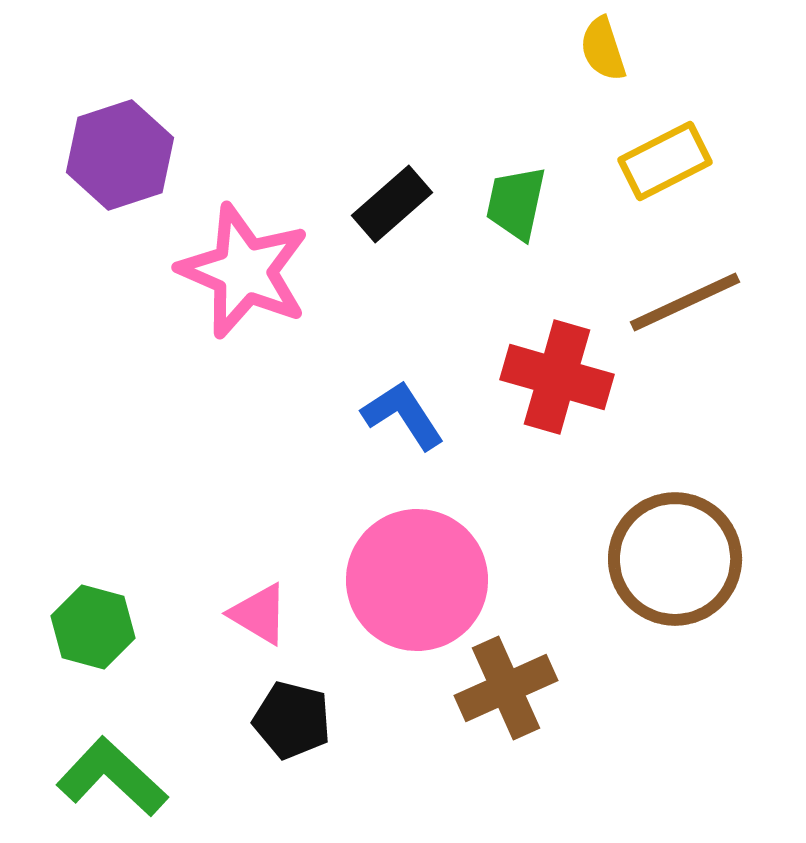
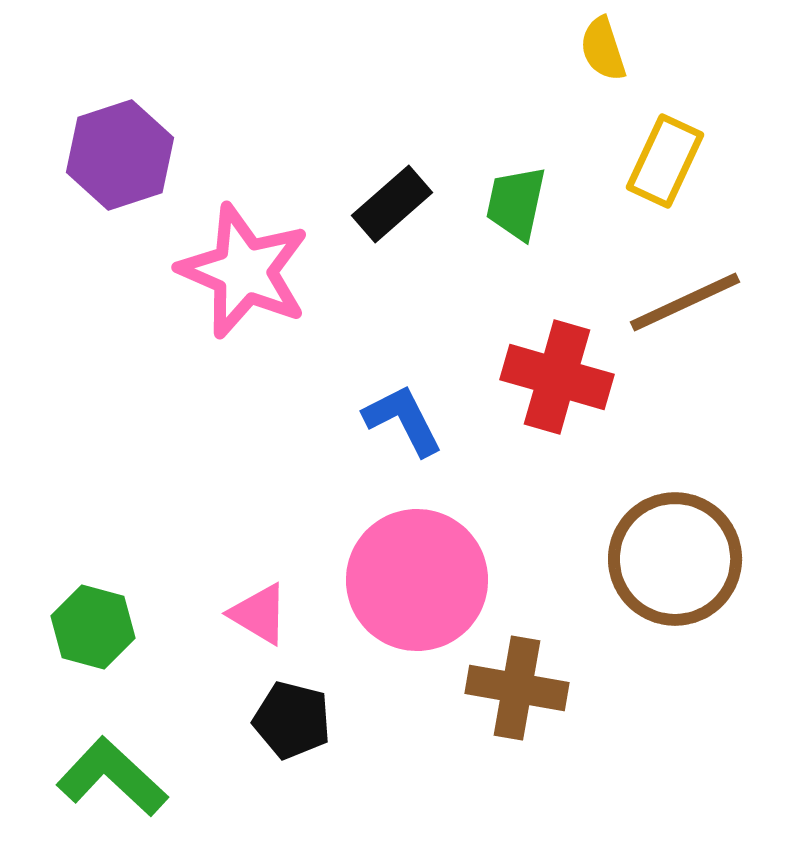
yellow rectangle: rotated 38 degrees counterclockwise
blue L-shape: moved 5 px down; rotated 6 degrees clockwise
brown cross: moved 11 px right; rotated 34 degrees clockwise
